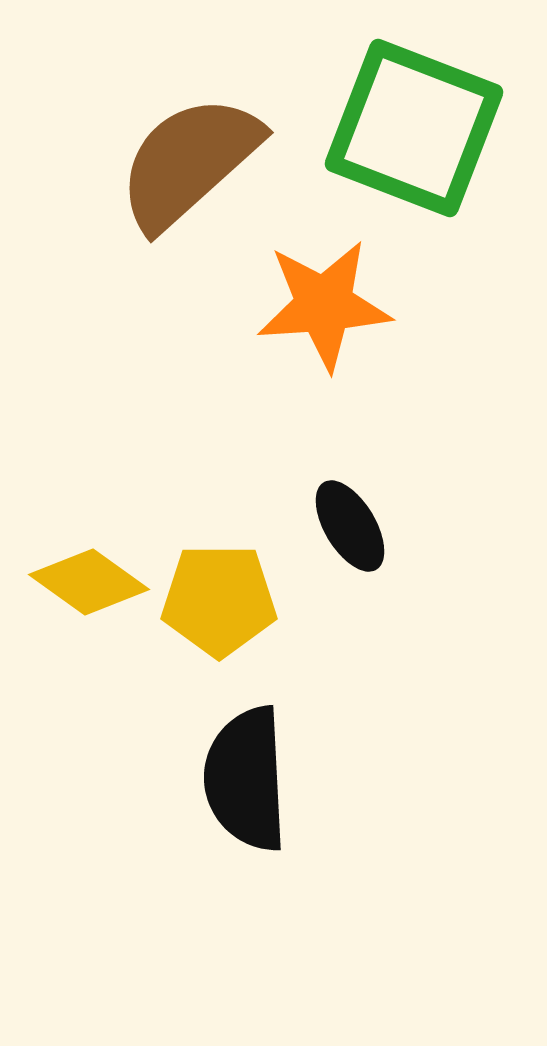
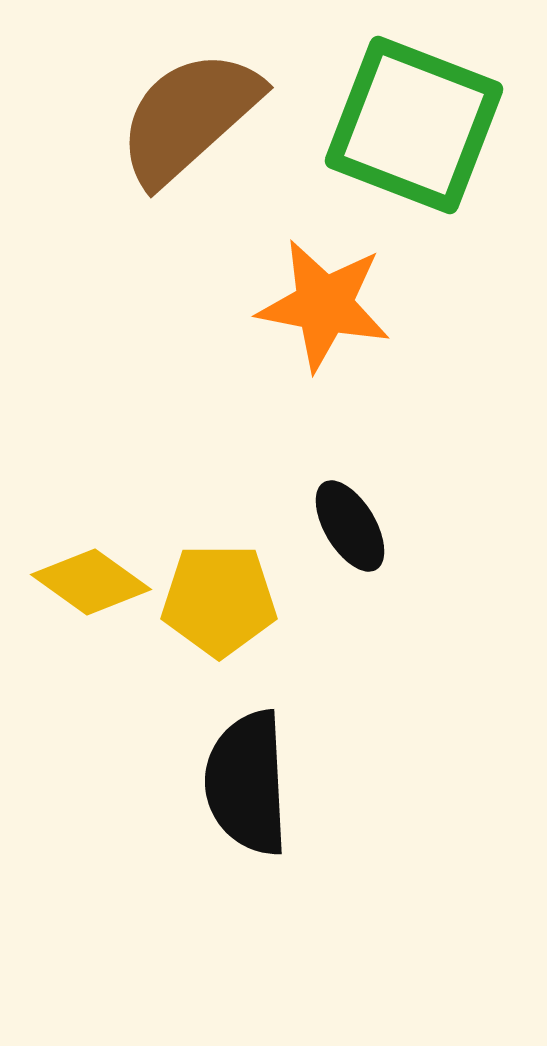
green square: moved 3 px up
brown semicircle: moved 45 px up
orange star: rotated 15 degrees clockwise
yellow diamond: moved 2 px right
black semicircle: moved 1 px right, 4 px down
